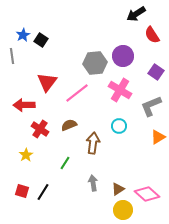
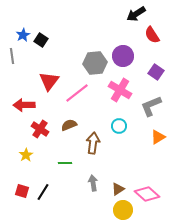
red triangle: moved 2 px right, 1 px up
green line: rotated 56 degrees clockwise
